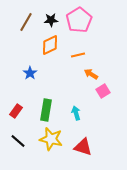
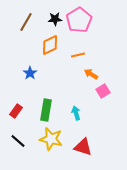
black star: moved 4 px right, 1 px up
